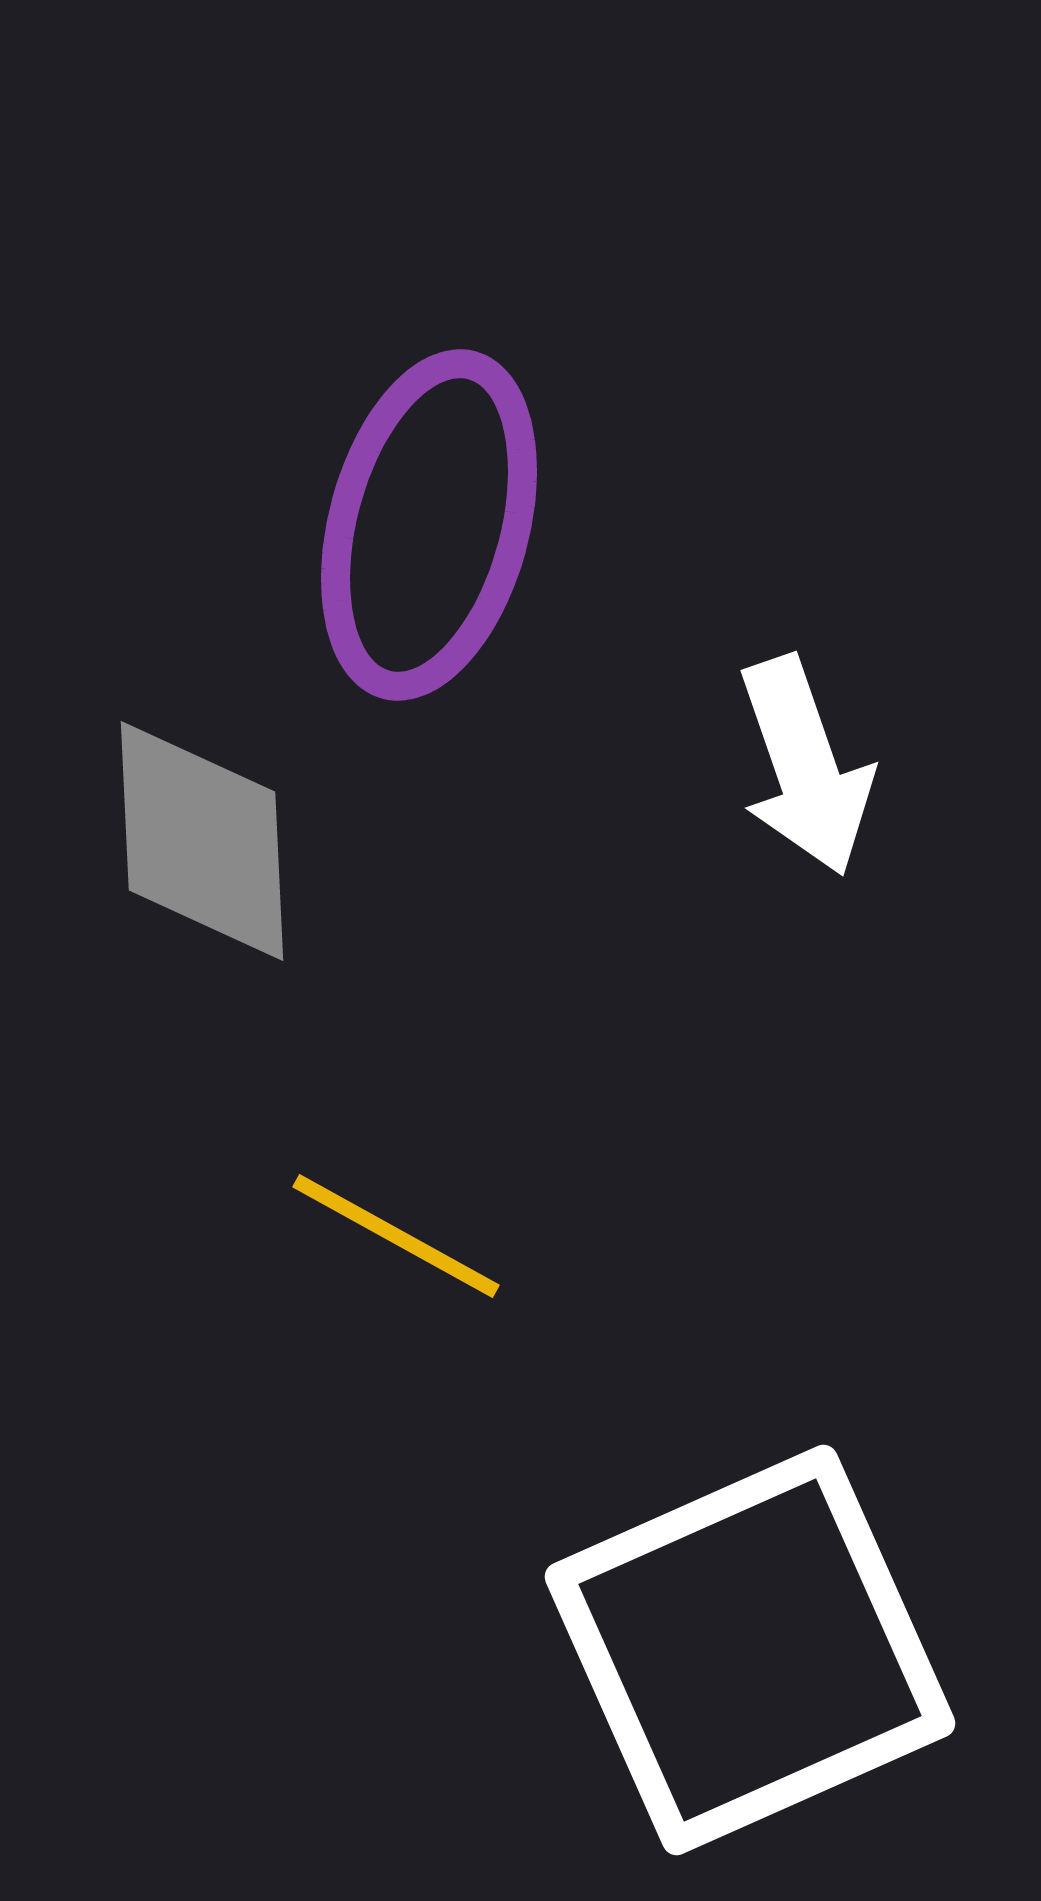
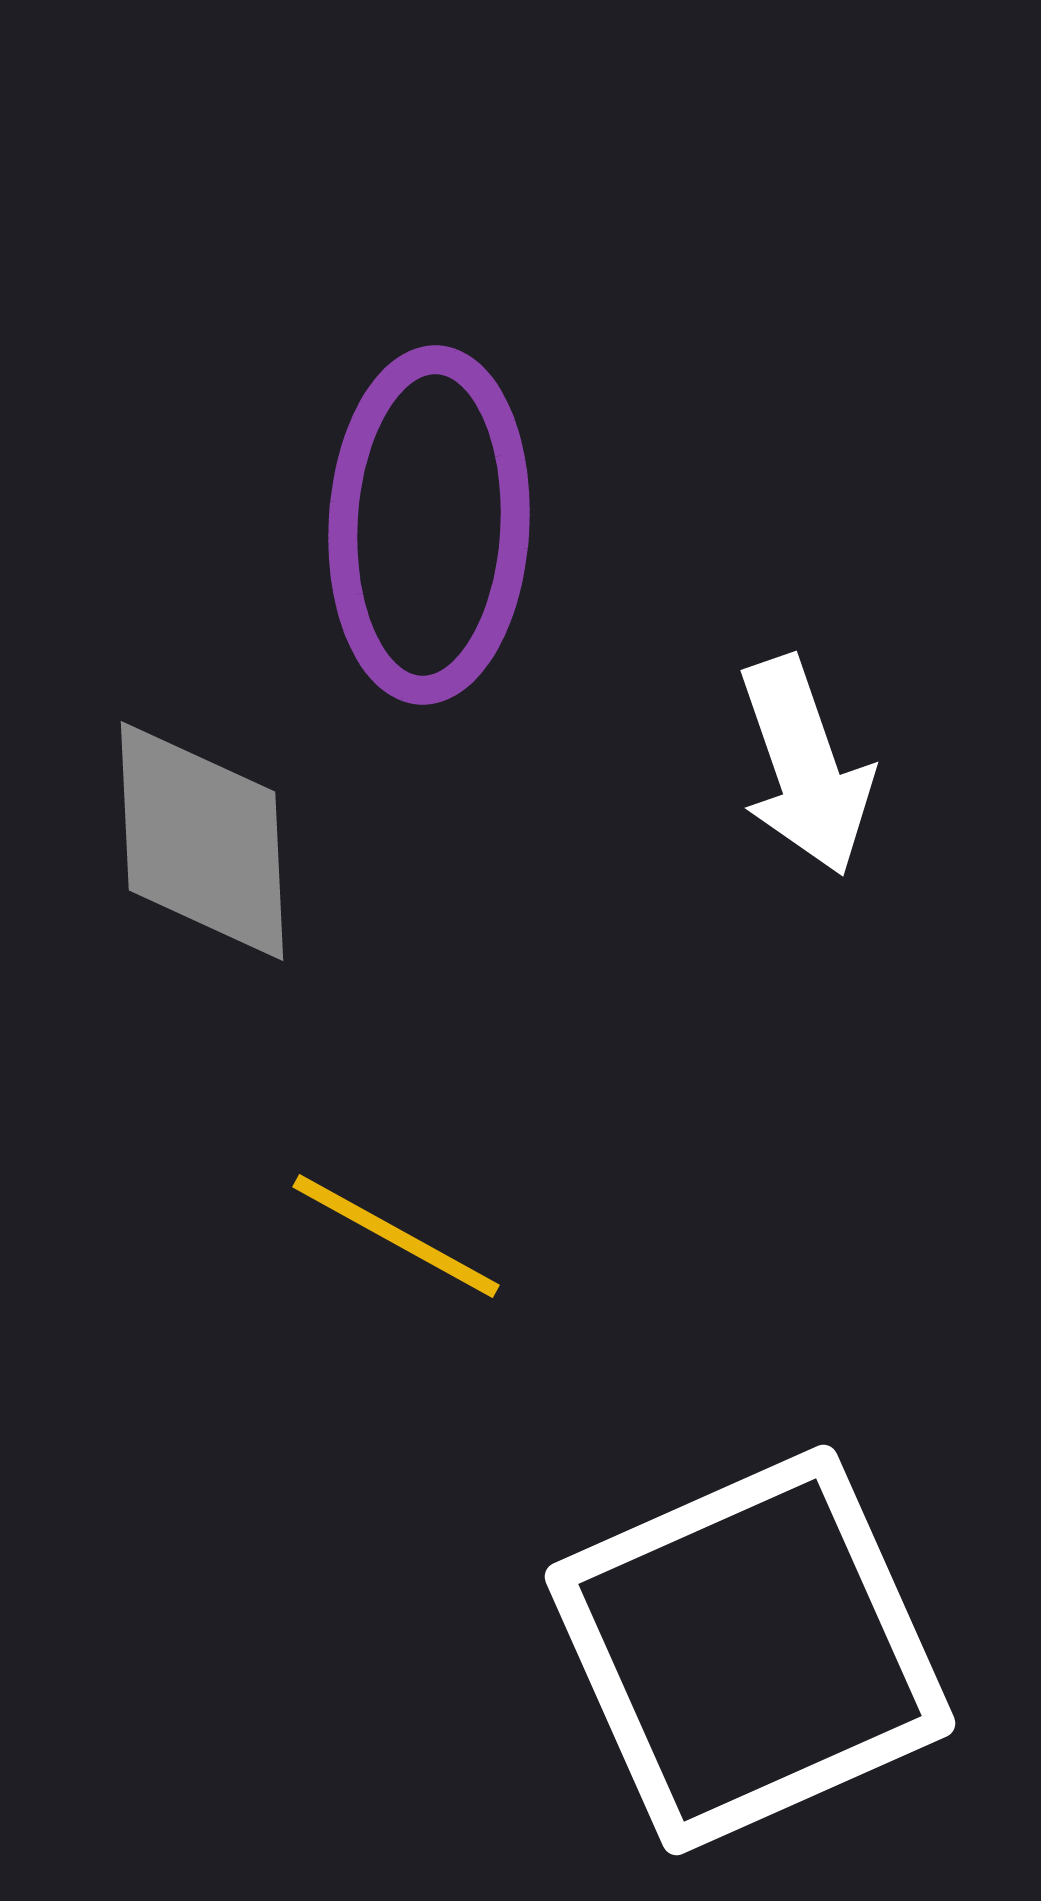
purple ellipse: rotated 12 degrees counterclockwise
